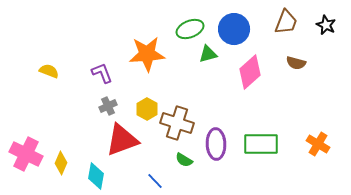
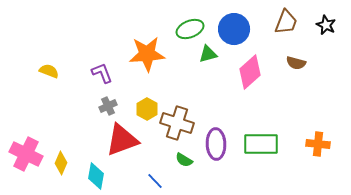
orange cross: rotated 25 degrees counterclockwise
